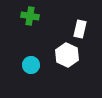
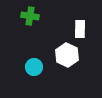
white rectangle: rotated 12 degrees counterclockwise
cyan circle: moved 3 px right, 2 px down
